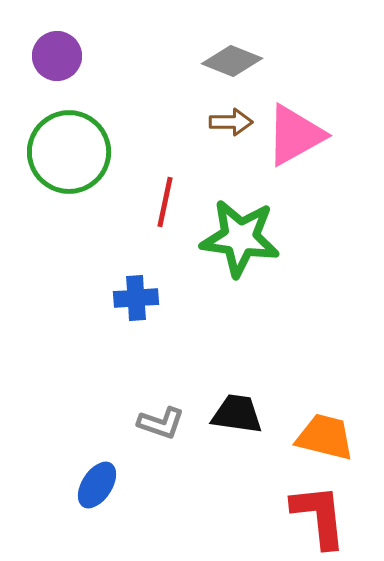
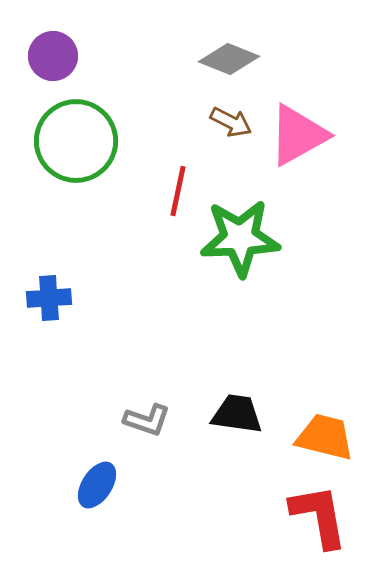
purple circle: moved 4 px left
gray diamond: moved 3 px left, 2 px up
brown arrow: rotated 27 degrees clockwise
pink triangle: moved 3 px right
green circle: moved 7 px right, 11 px up
red line: moved 13 px right, 11 px up
green star: rotated 10 degrees counterclockwise
blue cross: moved 87 px left
gray L-shape: moved 14 px left, 3 px up
red L-shape: rotated 4 degrees counterclockwise
